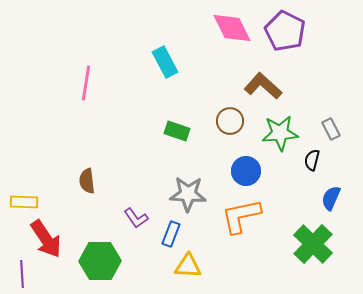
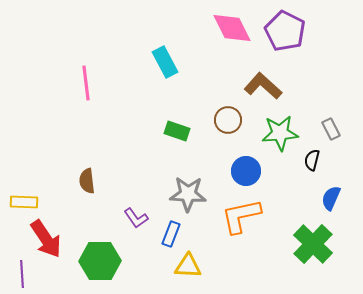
pink line: rotated 16 degrees counterclockwise
brown circle: moved 2 px left, 1 px up
